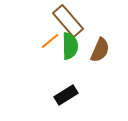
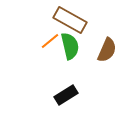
brown rectangle: moved 2 px right, 1 px up; rotated 20 degrees counterclockwise
green semicircle: rotated 12 degrees counterclockwise
brown semicircle: moved 7 px right
